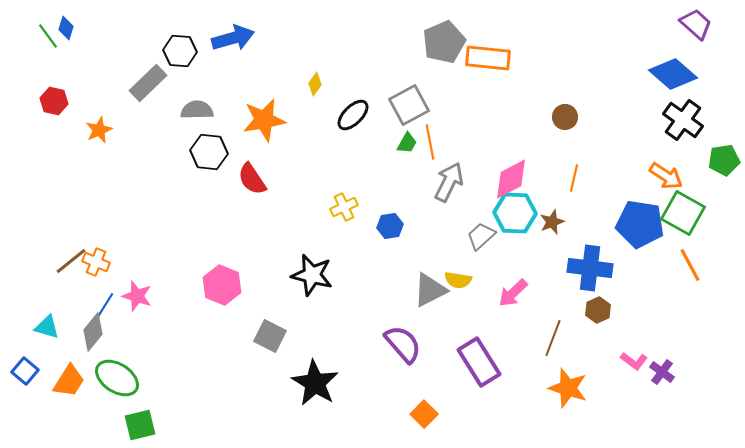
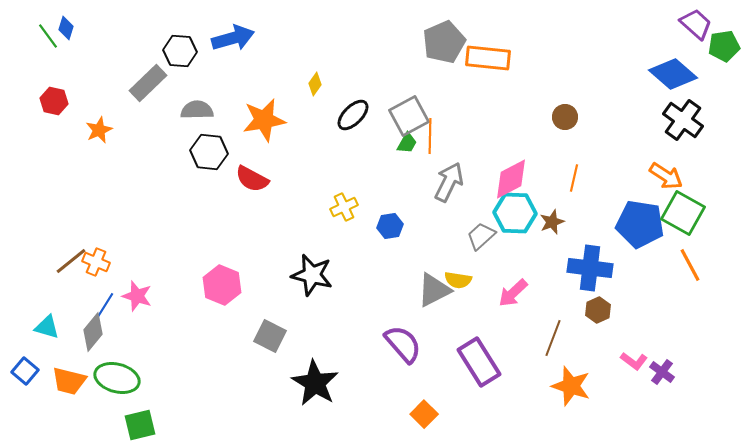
gray square at (409, 105): moved 11 px down
orange line at (430, 142): moved 6 px up; rotated 12 degrees clockwise
green pentagon at (724, 160): moved 114 px up
red semicircle at (252, 179): rotated 28 degrees counterclockwise
gray triangle at (430, 290): moved 4 px right
green ellipse at (117, 378): rotated 18 degrees counterclockwise
orange trapezoid at (69, 381): rotated 72 degrees clockwise
orange star at (568, 388): moved 3 px right, 2 px up
